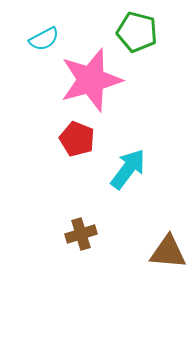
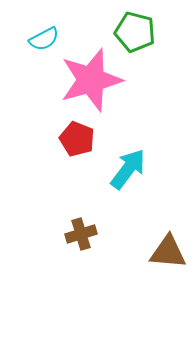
green pentagon: moved 2 px left
